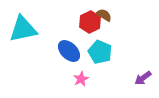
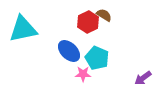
red hexagon: moved 2 px left
cyan pentagon: moved 3 px left, 6 px down
pink star: moved 2 px right, 5 px up; rotated 28 degrees clockwise
